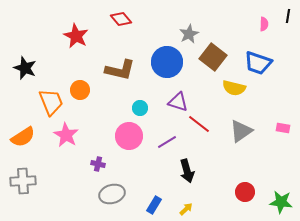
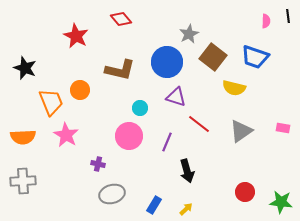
black line: rotated 16 degrees counterclockwise
pink semicircle: moved 2 px right, 3 px up
blue trapezoid: moved 3 px left, 6 px up
purple triangle: moved 2 px left, 5 px up
orange semicircle: rotated 30 degrees clockwise
purple line: rotated 36 degrees counterclockwise
